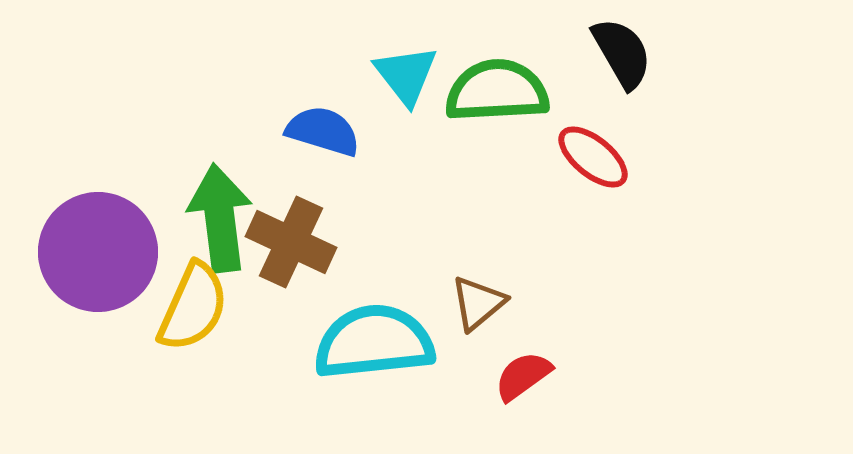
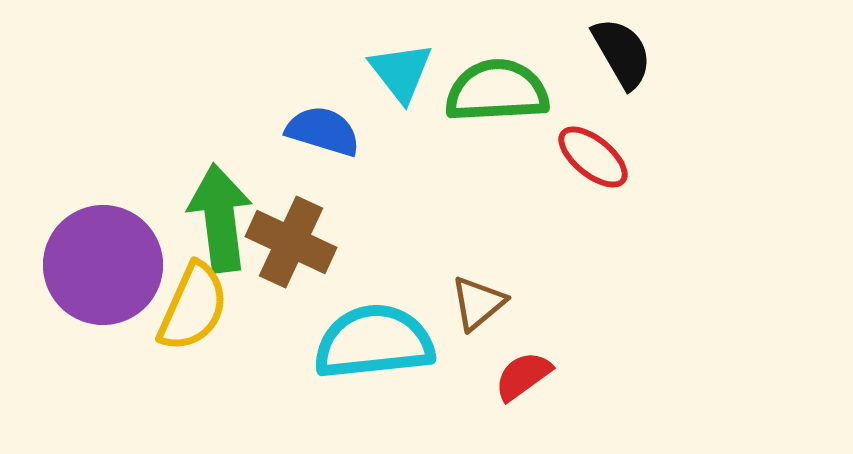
cyan triangle: moved 5 px left, 3 px up
purple circle: moved 5 px right, 13 px down
